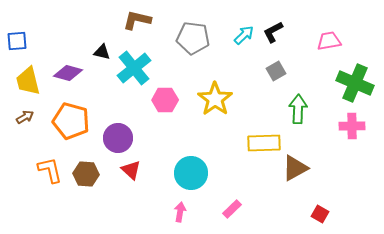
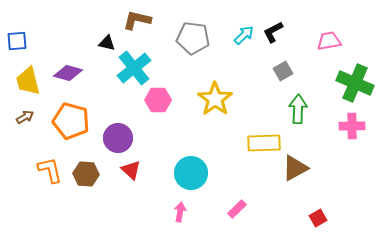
black triangle: moved 5 px right, 9 px up
gray square: moved 7 px right
pink hexagon: moved 7 px left
pink rectangle: moved 5 px right
red square: moved 2 px left, 4 px down; rotated 30 degrees clockwise
